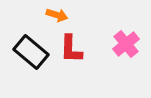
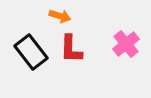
orange arrow: moved 3 px right, 1 px down
black rectangle: rotated 12 degrees clockwise
